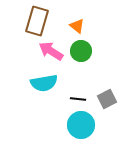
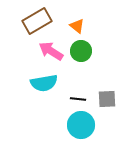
brown rectangle: rotated 44 degrees clockwise
gray square: rotated 24 degrees clockwise
